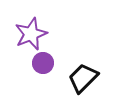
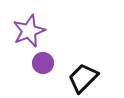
purple star: moved 2 px left, 3 px up
